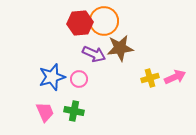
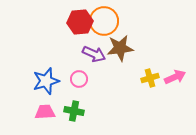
red hexagon: moved 1 px up
blue star: moved 6 px left, 4 px down
pink trapezoid: rotated 70 degrees counterclockwise
